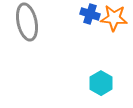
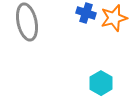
blue cross: moved 4 px left, 1 px up
orange star: rotated 20 degrees counterclockwise
